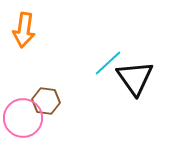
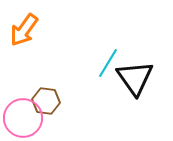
orange arrow: rotated 28 degrees clockwise
cyan line: rotated 16 degrees counterclockwise
